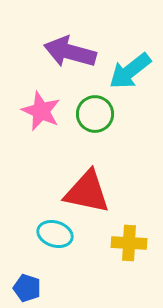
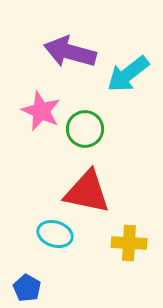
cyan arrow: moved 2 px left, 3 px down
green circle: moved 10 px left, 15 px down
blue pentagon: rotated 12 degrees clockwise
